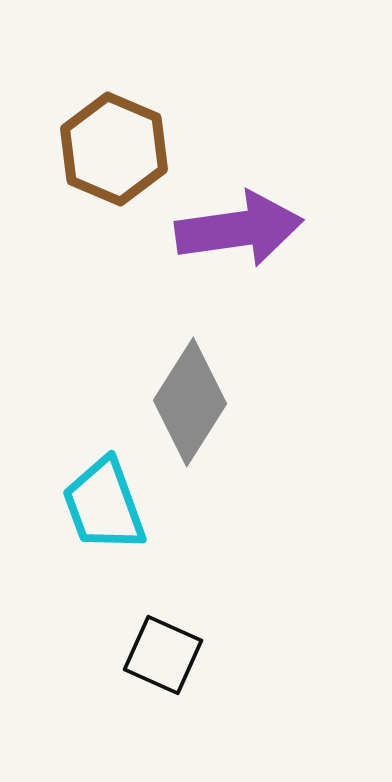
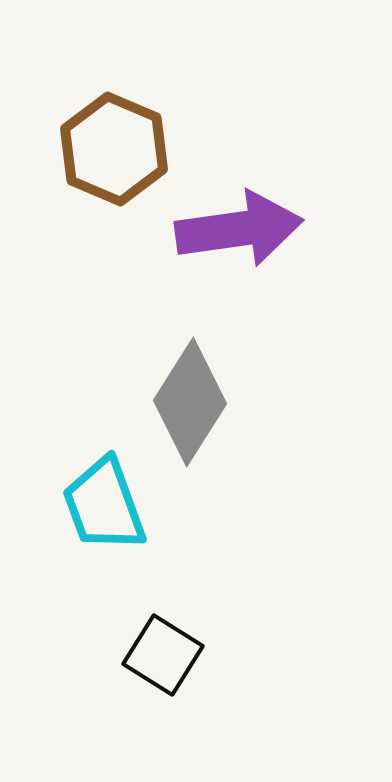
black square: rotated 8 degrees clockwise
